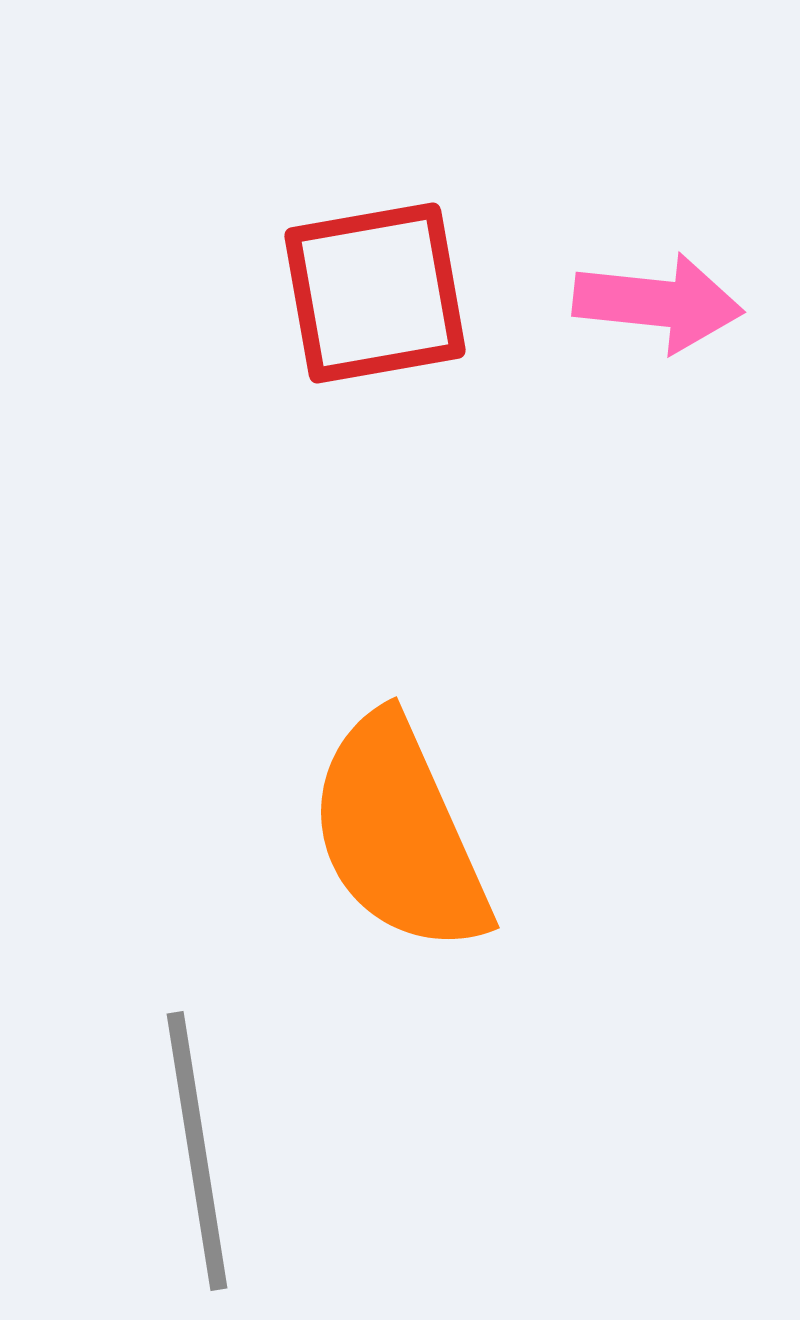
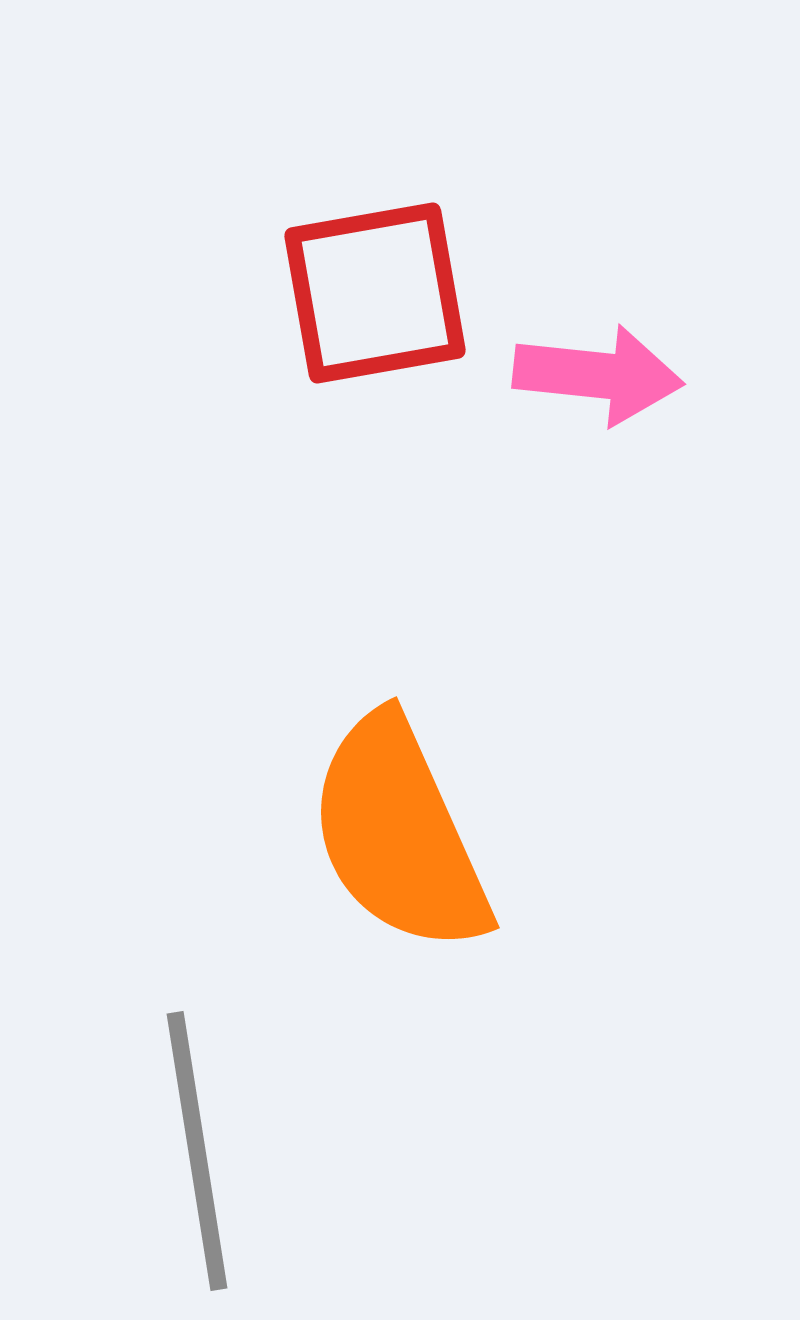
pink arrow: moved 60 px left, 72 px down
